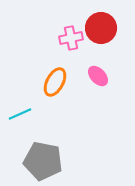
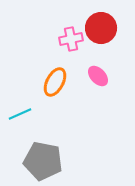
pink cross: moved 1 px down
